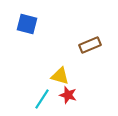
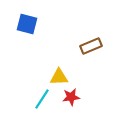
brown rectangle: moved 1 px right, 1 px down
yellow triangle: moved 1 px left, 1 px down; rotated 18 degrees counterclockwise
red star: moved 3 px right, 2 px down; rotated 24 degrees counterclockwise
